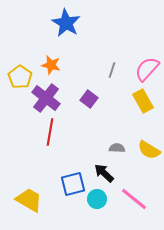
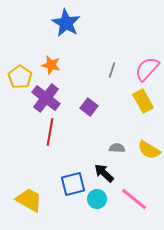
purple square: moved 8 px down
